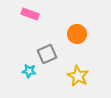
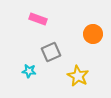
pink rectangle: moved 8 px right, 5 px down
orange circle: moved 16 px right
gray square: moved 4 px right, 2 px up
